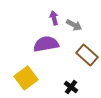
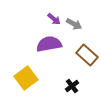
purple arrow: moved 1 px down; rotated 144 degrees clockwise
gray arrow: moved 1 px up
purple semicircle: moved 3 px right
black cross: moved 1 px right, 1 px up; rotated 16 degrees clockwise
